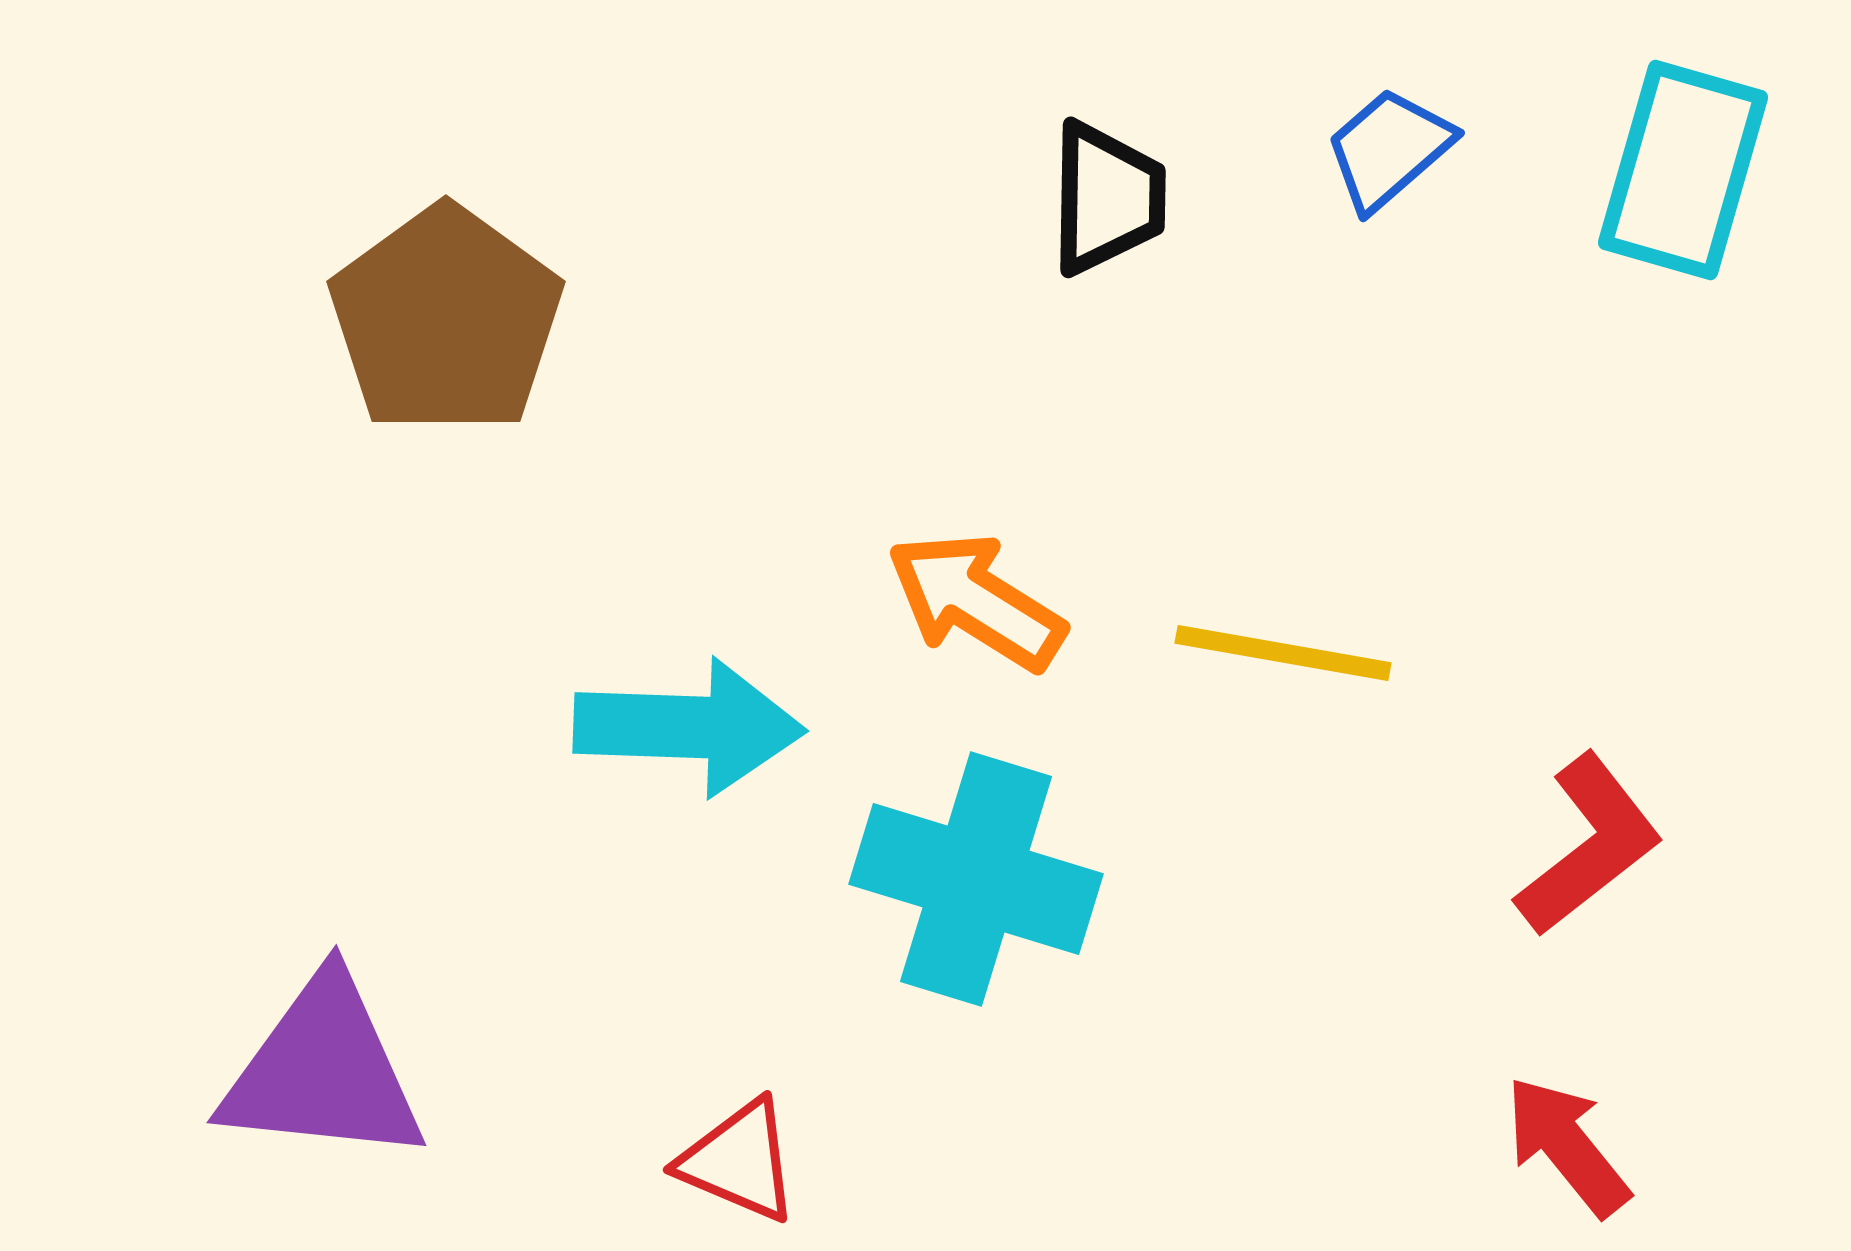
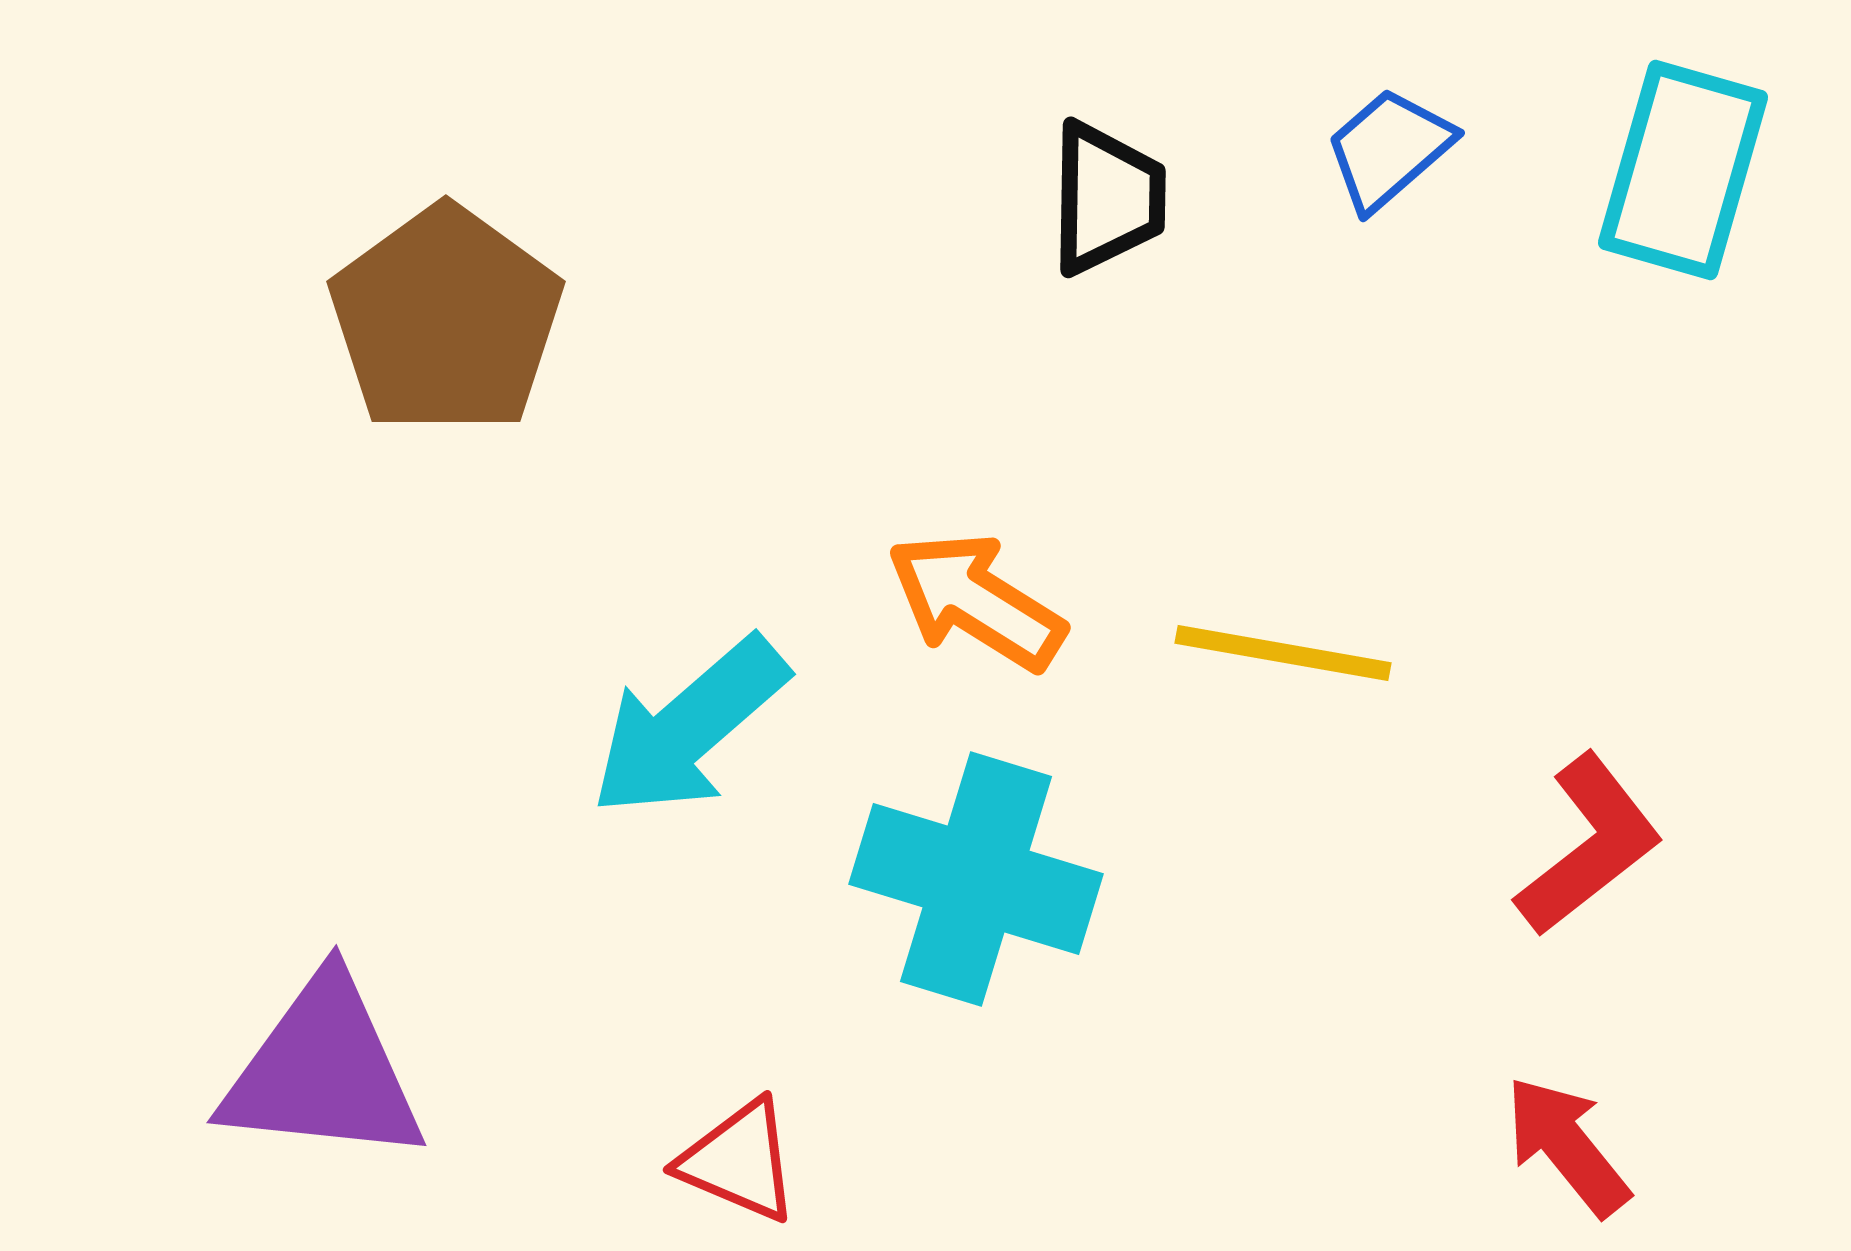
cyan arrow: rotated 137 degrees clockwise
